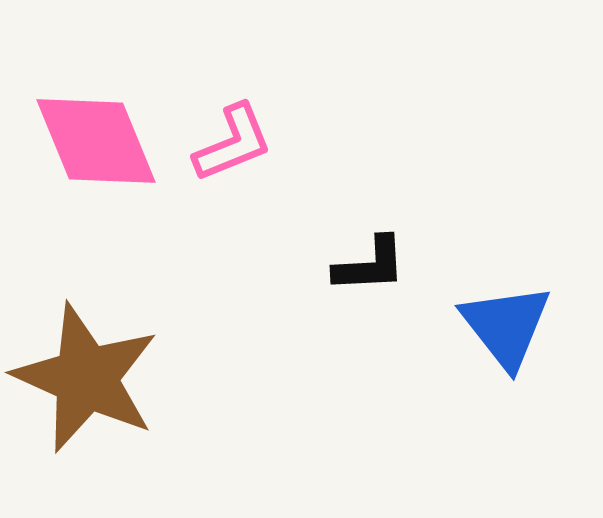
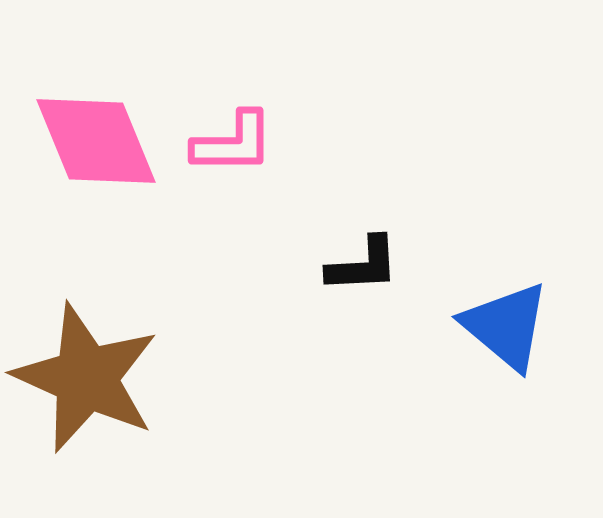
pink L-shape: rotated 22 degrees clockwise
black L-shape: moved 7 px left
blue triangle: rotated 12 degrees counterclockwise
